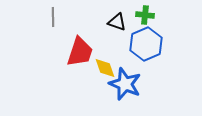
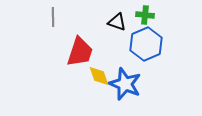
yellow diamond: moved 6 px left, 8 px down
